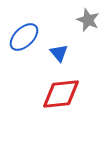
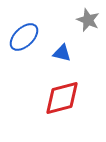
blue triangle: moved 3 px right; rotated 36 degrees counterclockwise
red diamond: moved 1 px right, 4 px down; rotated 9 degrees counterclockwise
